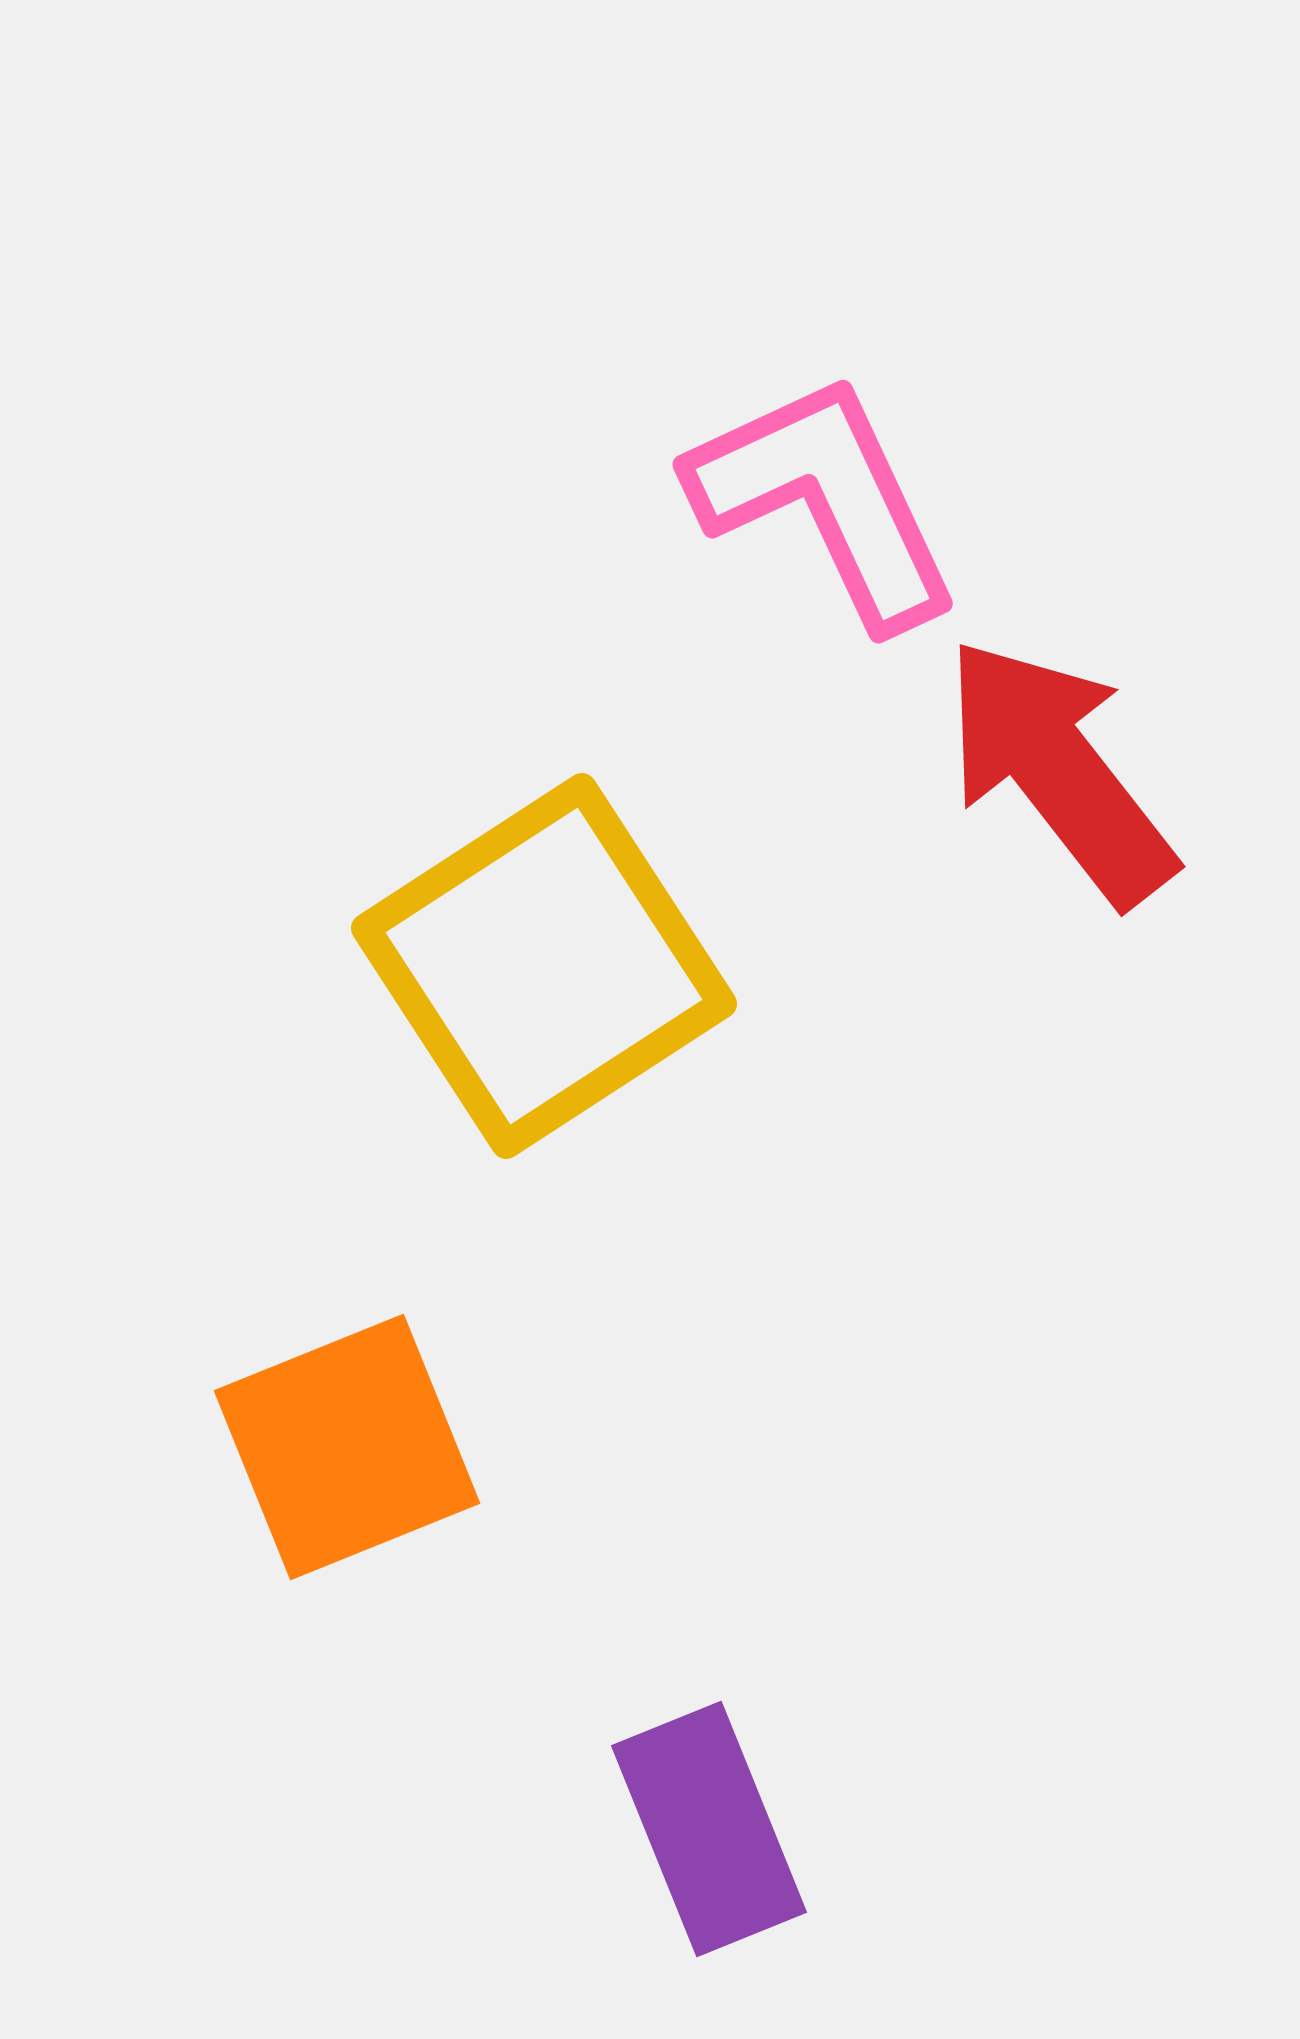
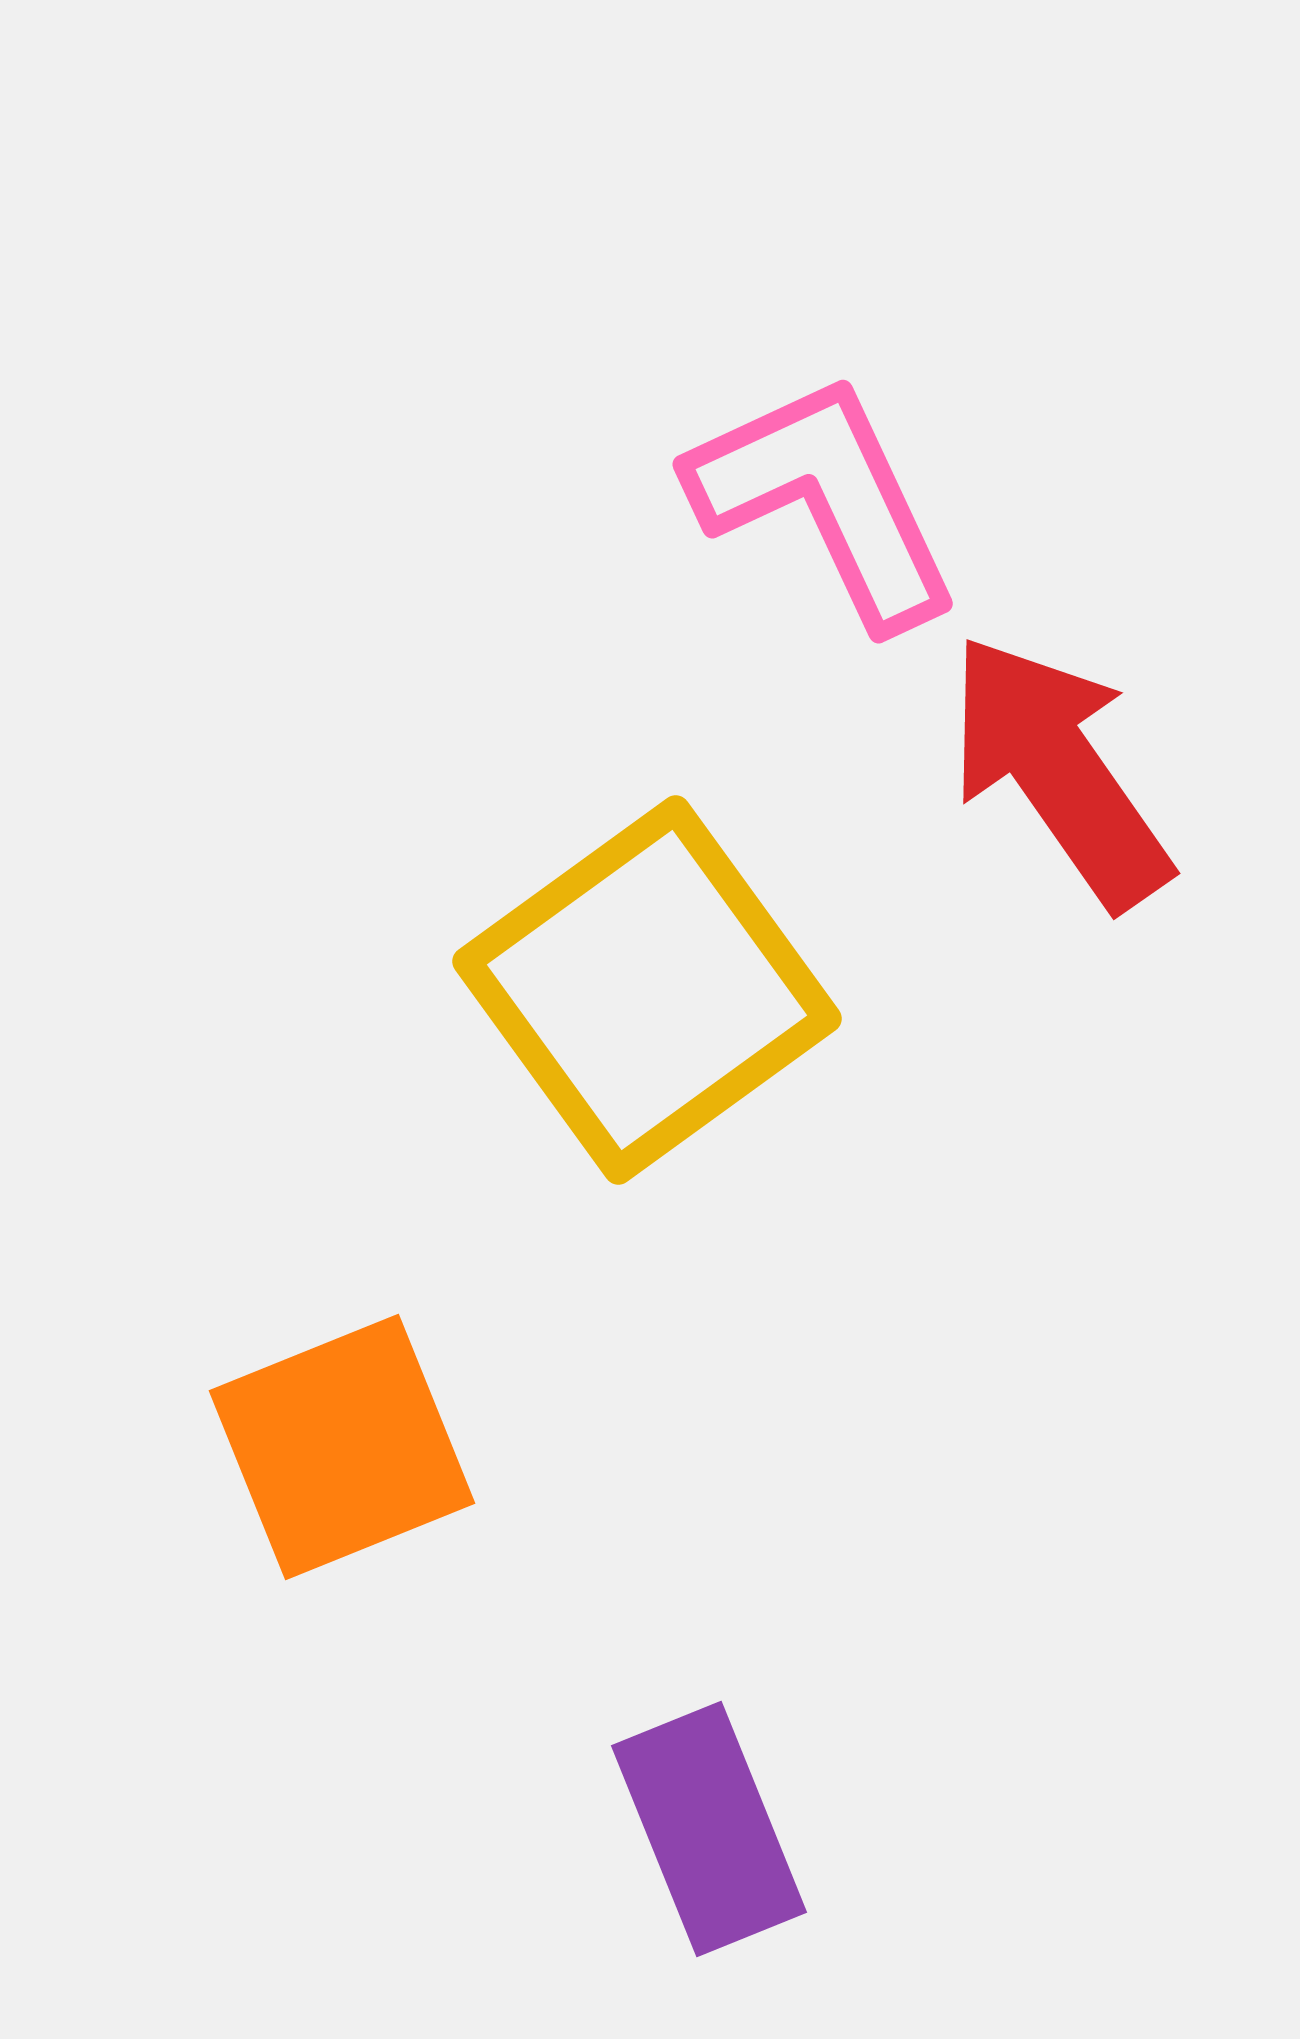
red arrow: rotated 3 degrees clockwise
yellow square: moved 103 px right, 24 px down; rotated 3 degrees counterclockwise
orange square: moved 5 px left
